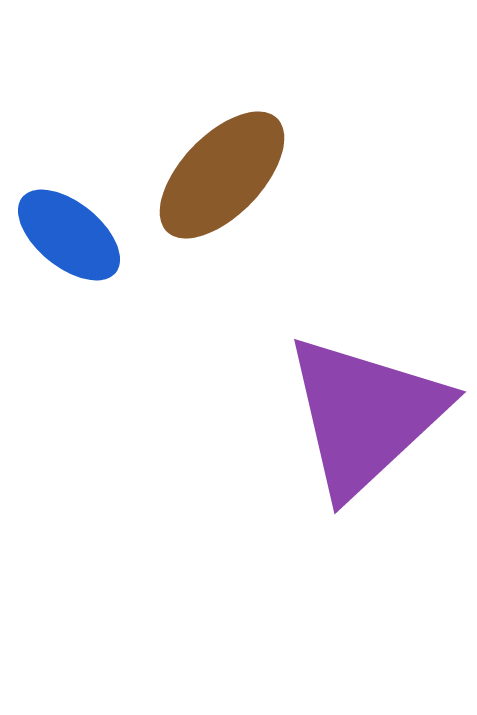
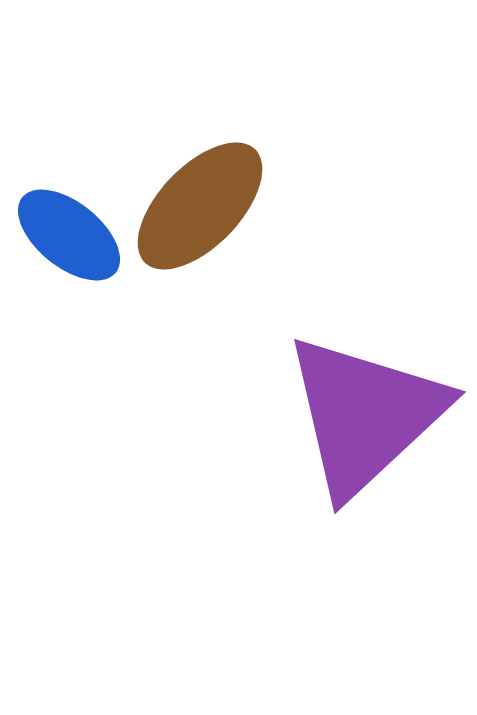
brown ellipse: moved 22 px left, 31 px down
